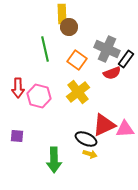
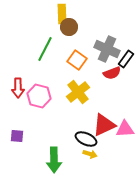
green line: rotated 40 degrees clockwise
